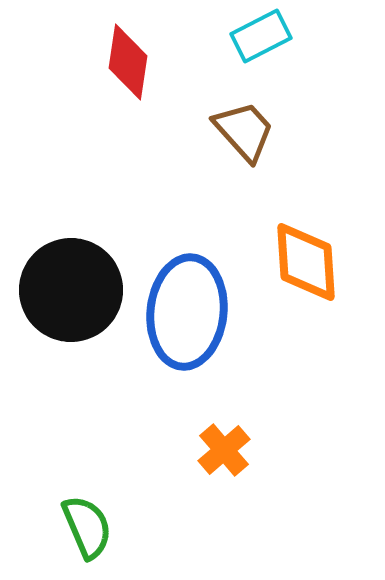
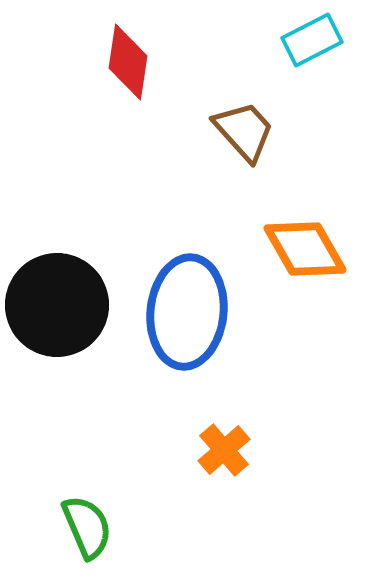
cyan rectangle: moved 51 px right, 4 px down
orange diamond: moved 1 px left, 13 px up; rotated 26 degrees counterclockwise
black circle: moved 14 px left, 15 px down
